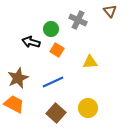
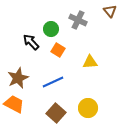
black arrow: rotated 30 degrees clockwise
orange square: moved 1 px right
